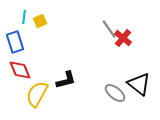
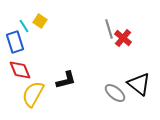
cyan line: moved 9 px down; rotated 40 degrees counterclockwise
yellow square: rotated 32 degrees counterclockwise
gray line: rotated 18 degrees clockwise
yellow semicircle: moved 4 px left
